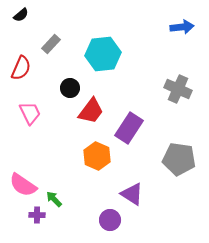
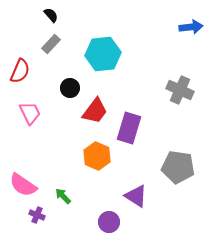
black semicircle: moved 30 px right; rotated 91 degrees counterclockwise
blue arrow: moved 9 px right
red semicircle: moved 1 px left, 3 px down
gray cross: moved 2 px right, 1 px down
red trapezoid: moved 4 px right
purple rectangle: rotated 16 degrees counterclockwise
gray pentagon: moved 1 px left, 8 px down
purple triangle: moved 4 px right, 2 px down
green arrow: moved 9 px right, 3 px up
purple cross: rotated 21 degrees clockwise
purple circle: moved 1 px left, 2 px down
